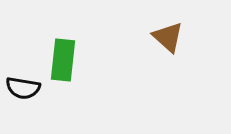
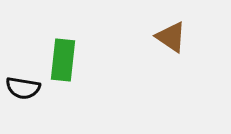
brown triangle: moved 3 px right; rotated 8 degrees counterclockwise
